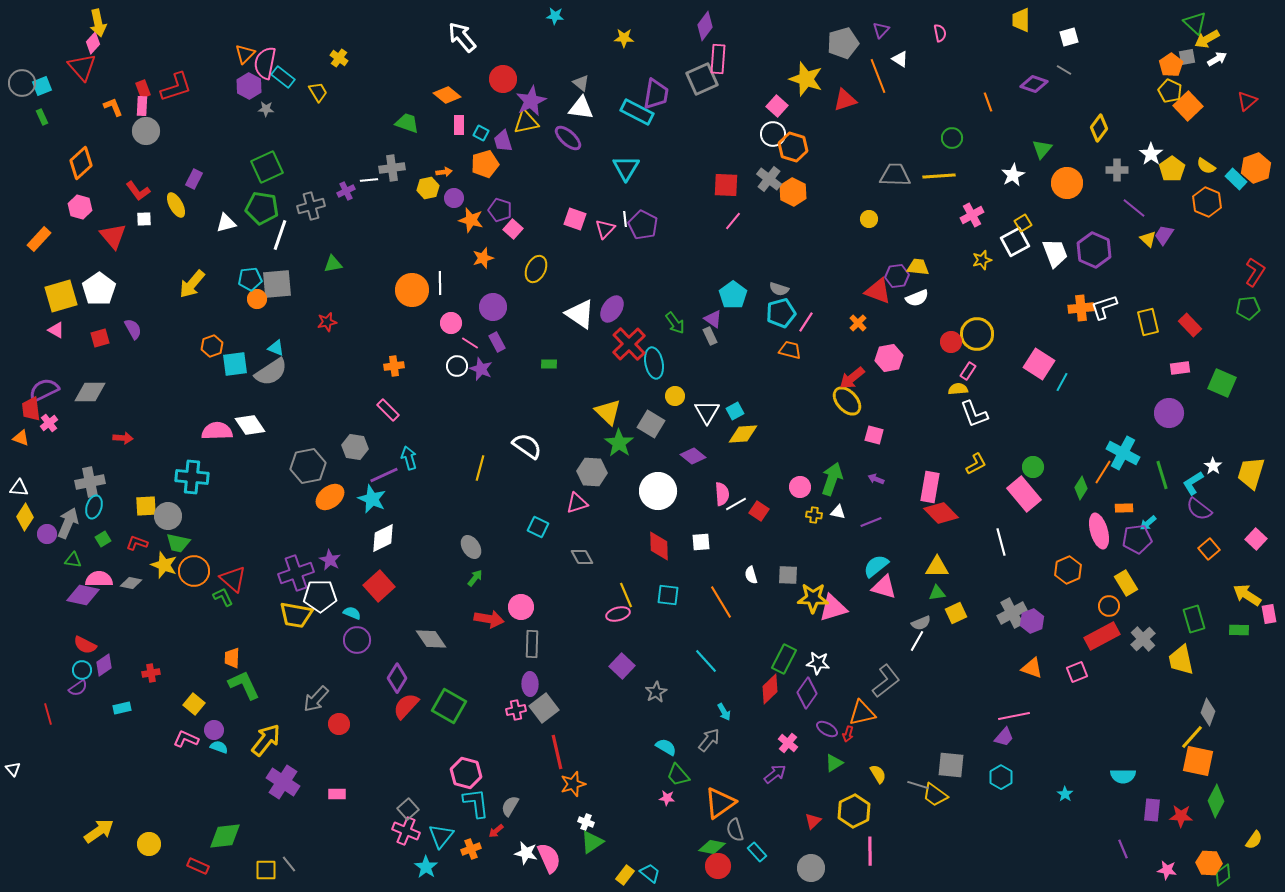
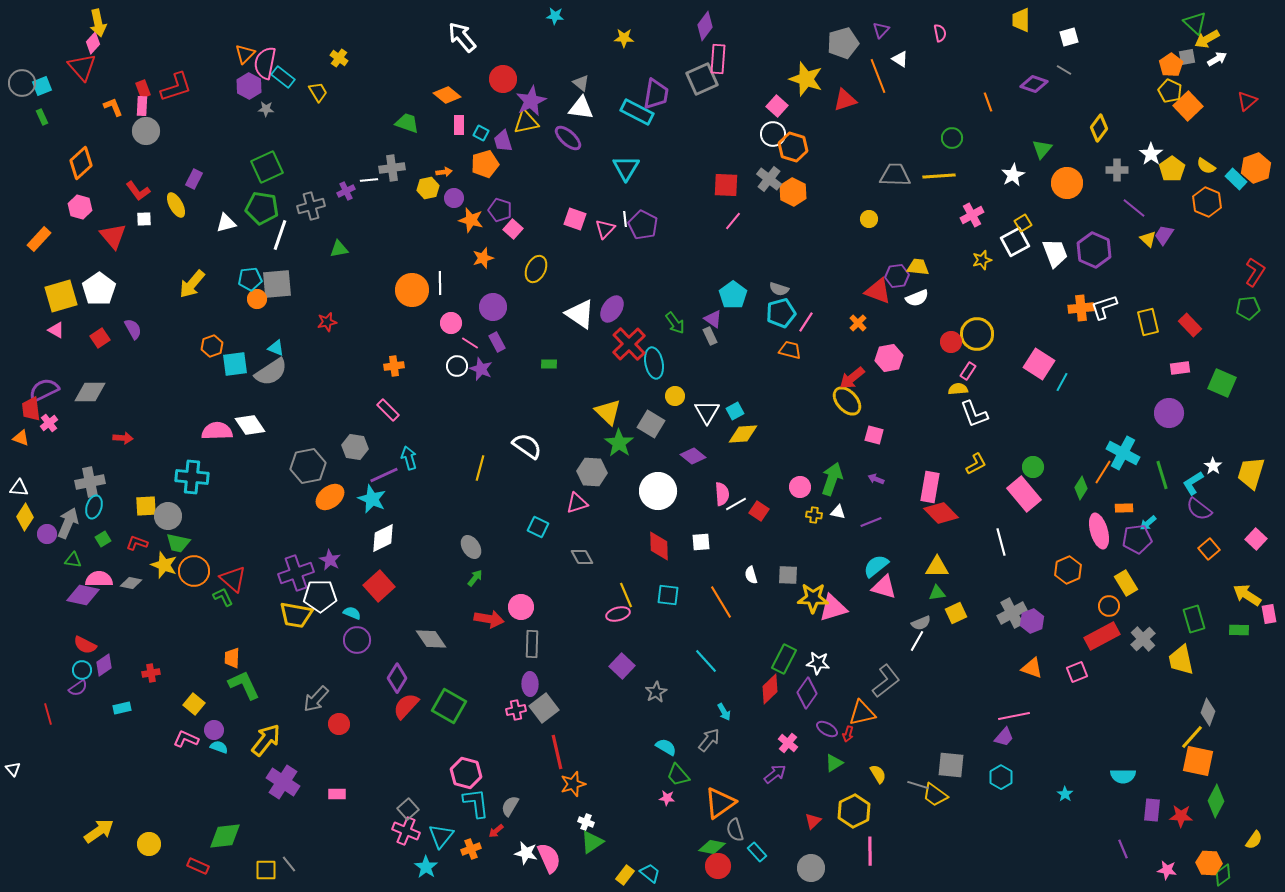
green triangle at (333, 264): moved 6 px right, 15 px up
red square at (100, 338): rotated 18 degrees counterclockwise
